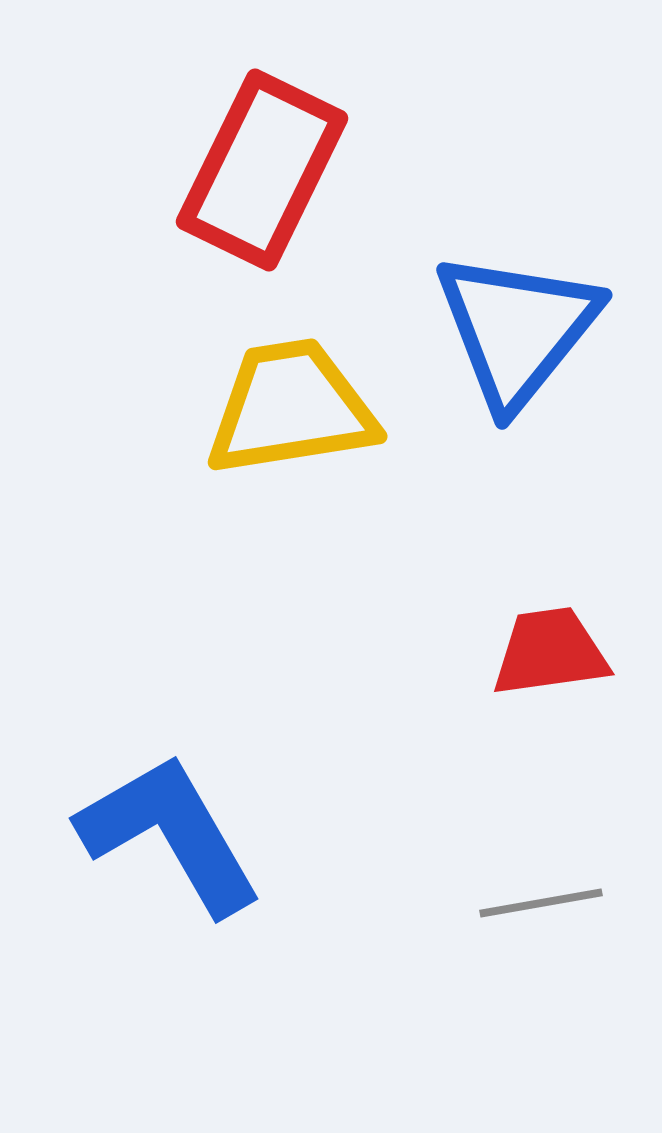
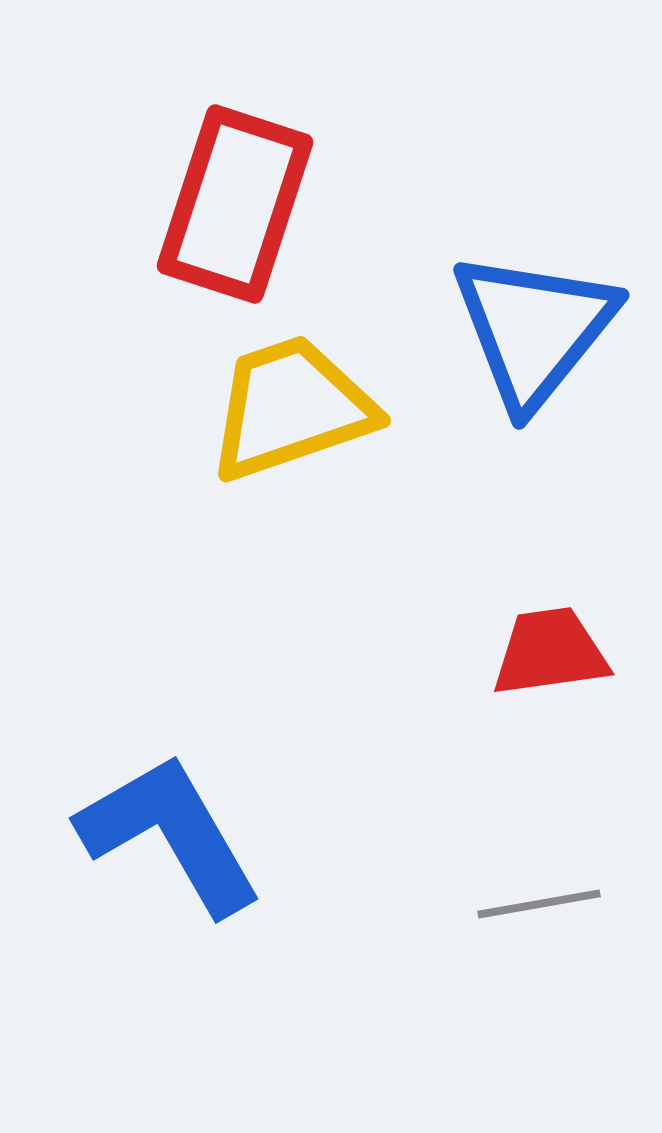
red rectangle: moved 27 px left, 34 px down; rotated 8 degrees counterclockwise
blue triangle: moved 17 px right
yellow trapezoid: rotated 10 degrees counterclockwise
gray line: moved 2 px left, 1 px down
